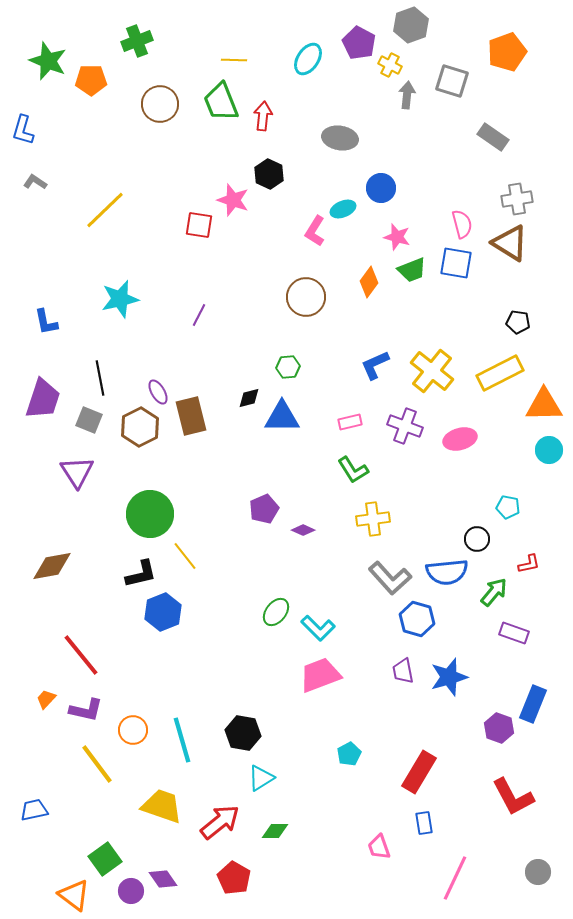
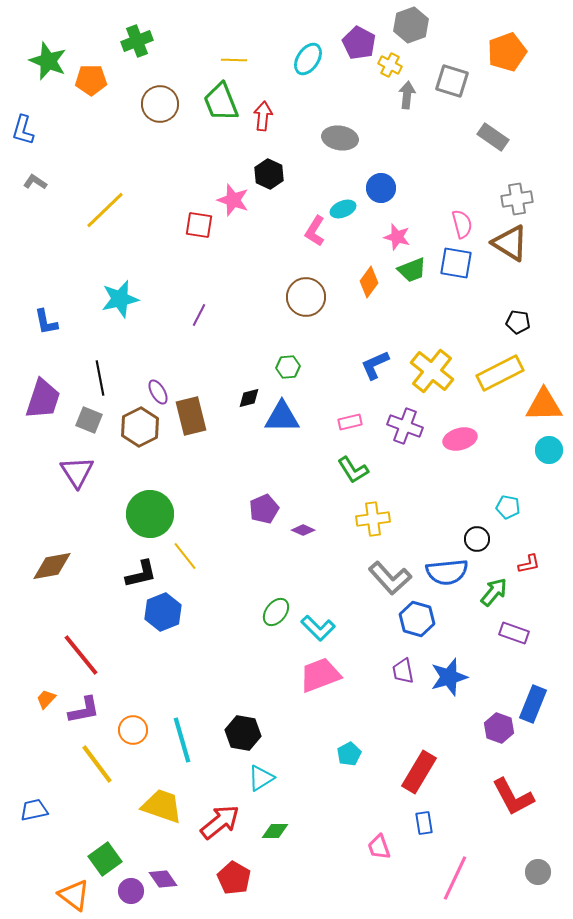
purple L-shape at (86, 710): moved 2 px left; rotated 24 degrees counterclockwise
